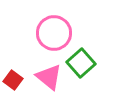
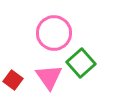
pink triangle: rotated 16 degrees clockwise
